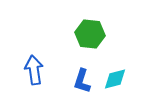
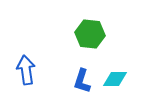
blue arrow: moved 8 px left
cyan diamond: rotated 15 degrees clockwise
